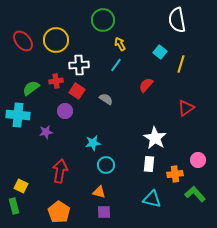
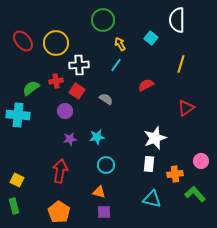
white semicircle: rotated 10 degrees clockwise
yellow circle: moved 3 px down
cyan square: moved 9 px left, 14 px up
red semicircle: rotated 21 degrees clockwise
purple star: moved 24 px right, 7 px down
white star: rotated 20 degrees clockwise
cyan star: moved 4 px right, 6 px up
pink circle: moved 3 px right, 1 px down
yellow square: moved 4 px left, 6 px up
